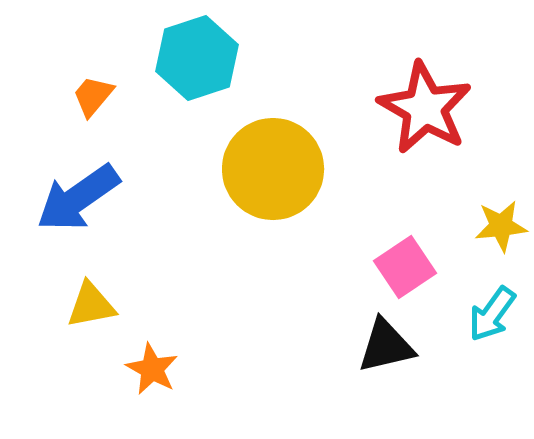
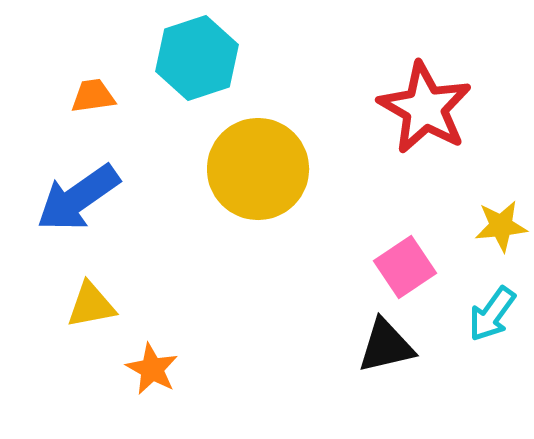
orange trapezoid: rotated 42 degrees clockwise
yellow circle: moved 15 px left
